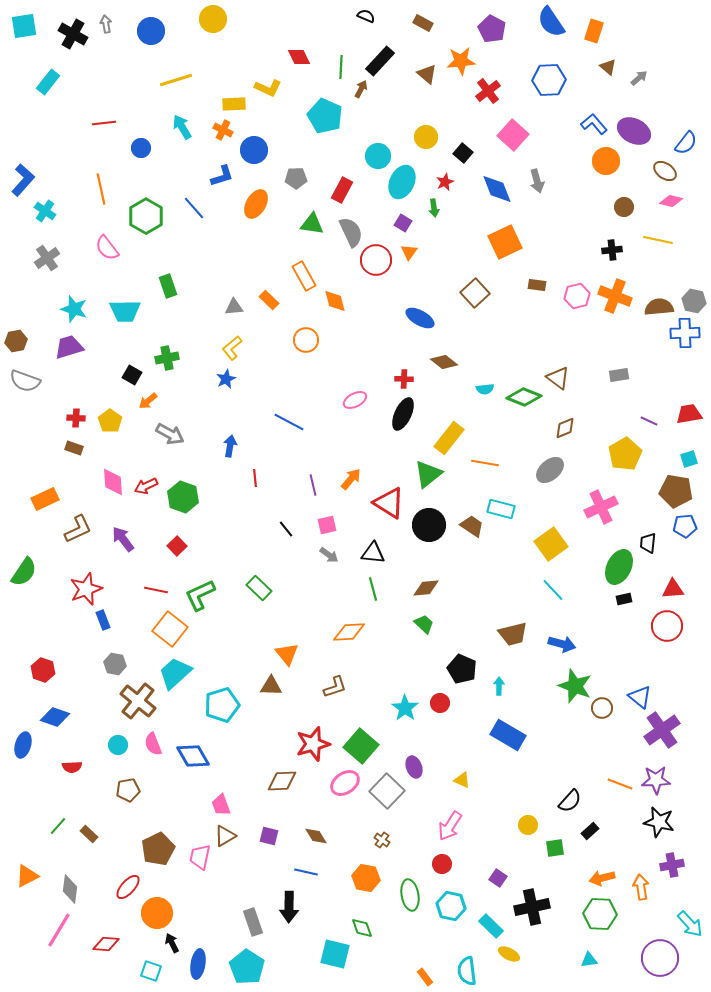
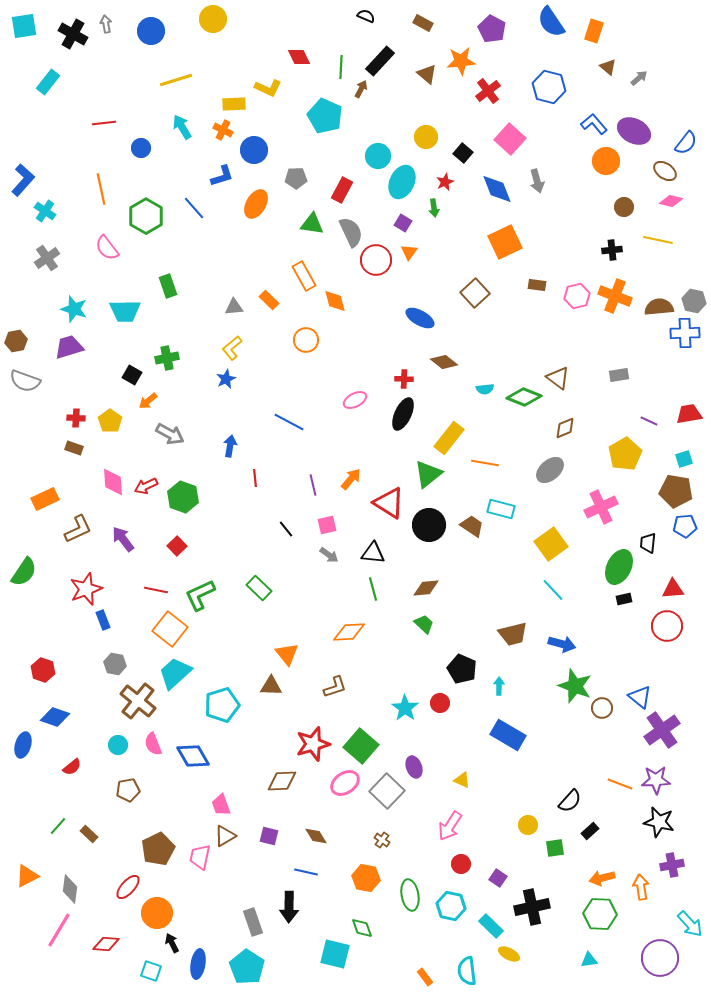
blue hexagon at (549, 80): moved 7 px down; rotated 16 degrees clockwise
pink square at (513, 135): moved 3 px left, 4 px down
cyan square at (689, 459): moved 5 px left
red semicircle at (72, 767): rotated 36 degrees counterclockwise
red circle at (442, 864): moved 19 px right
